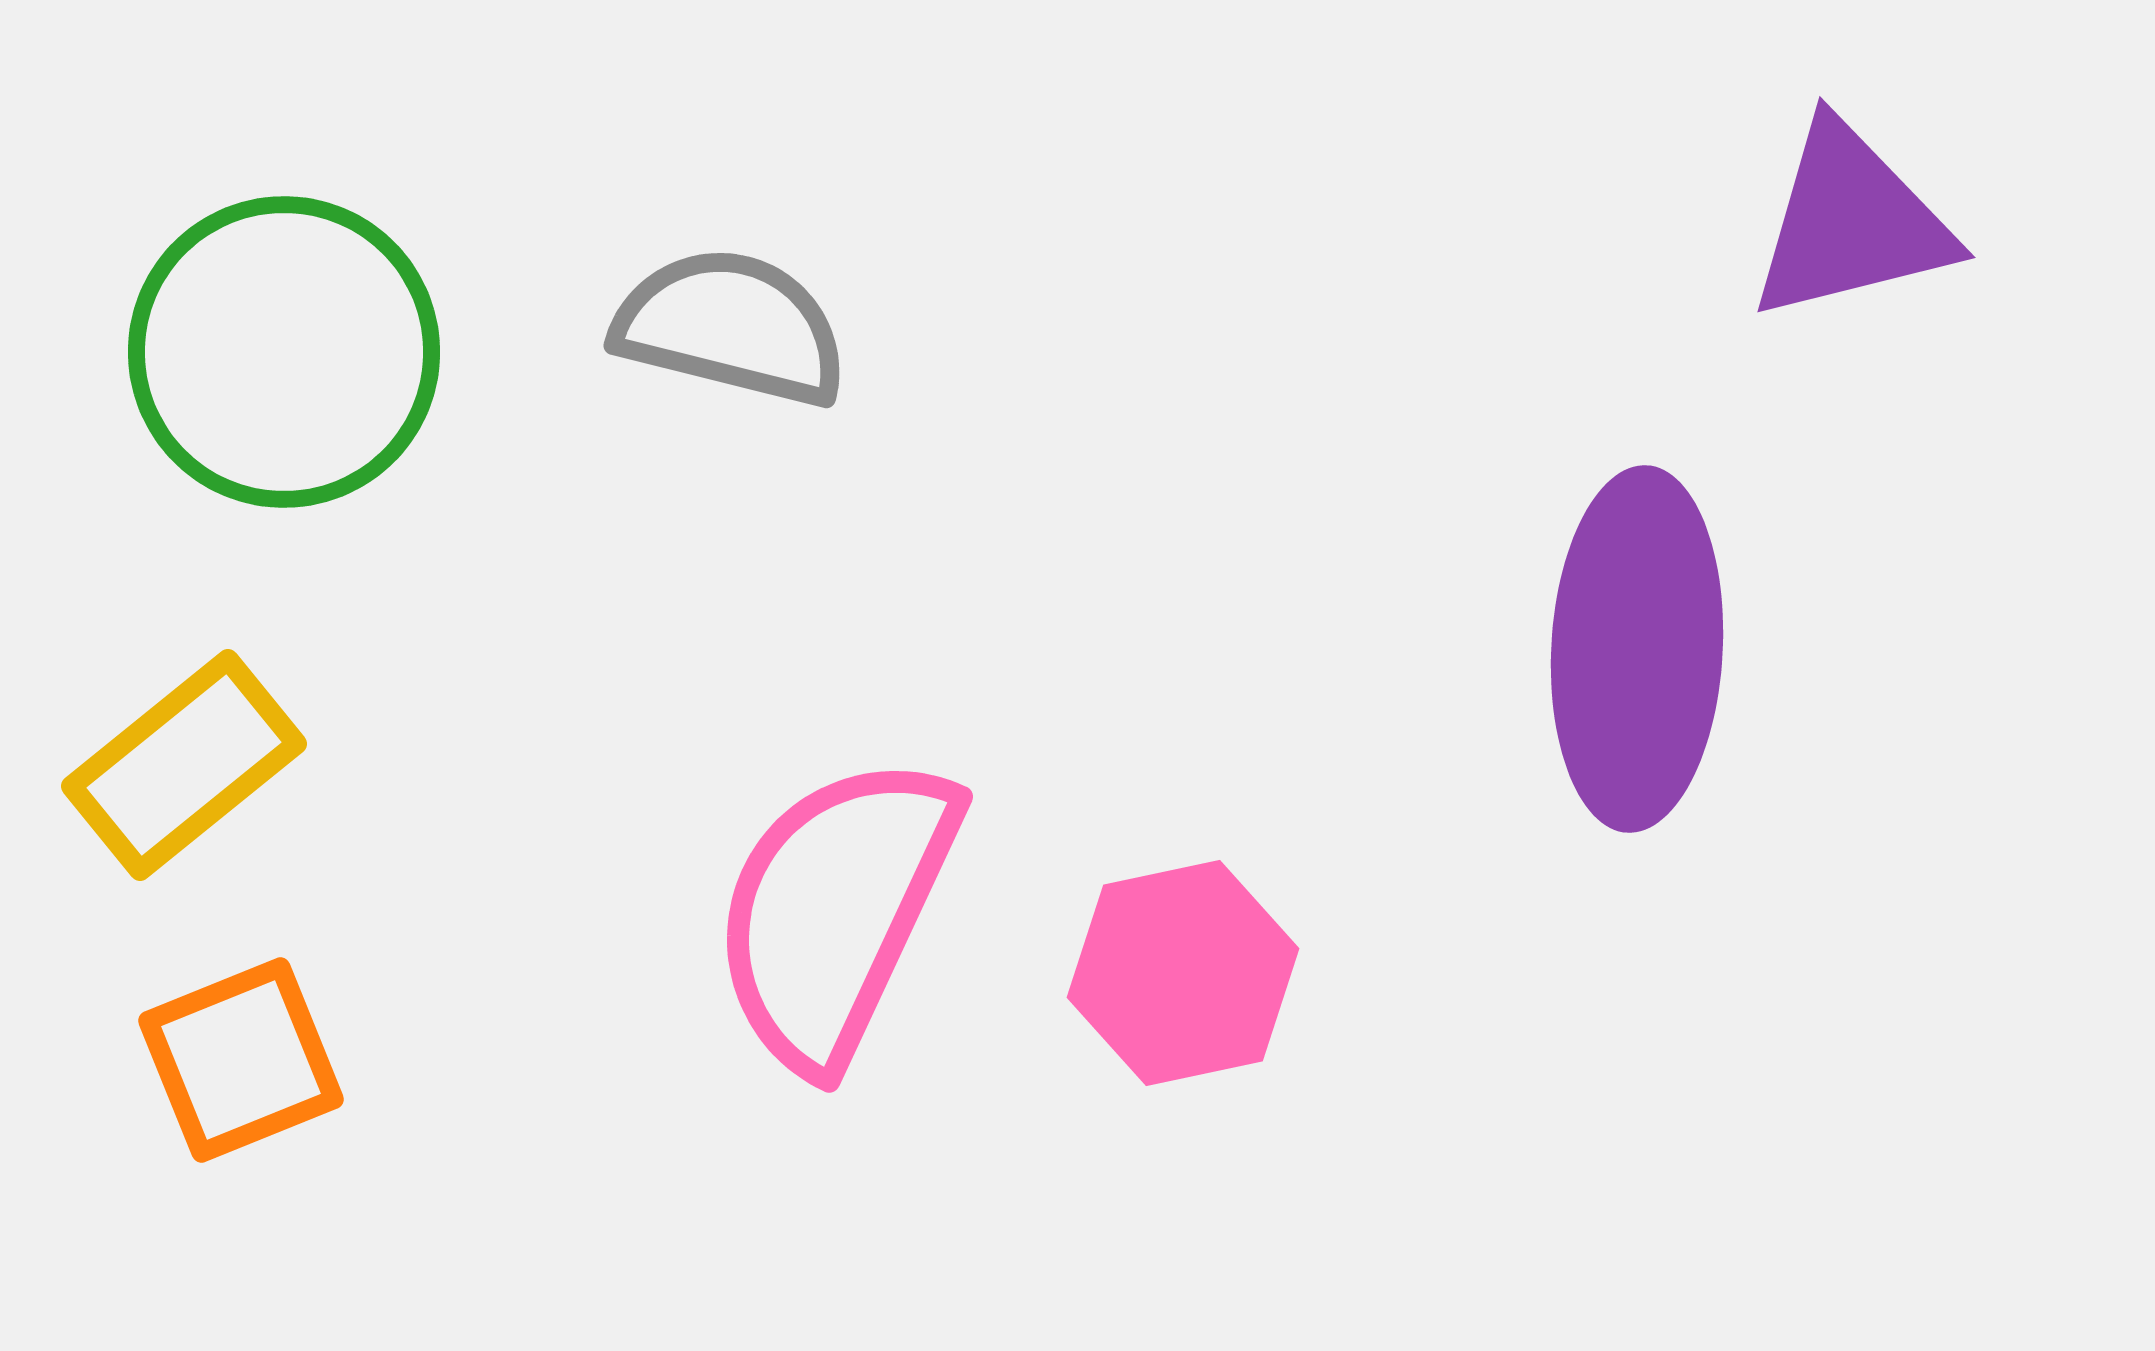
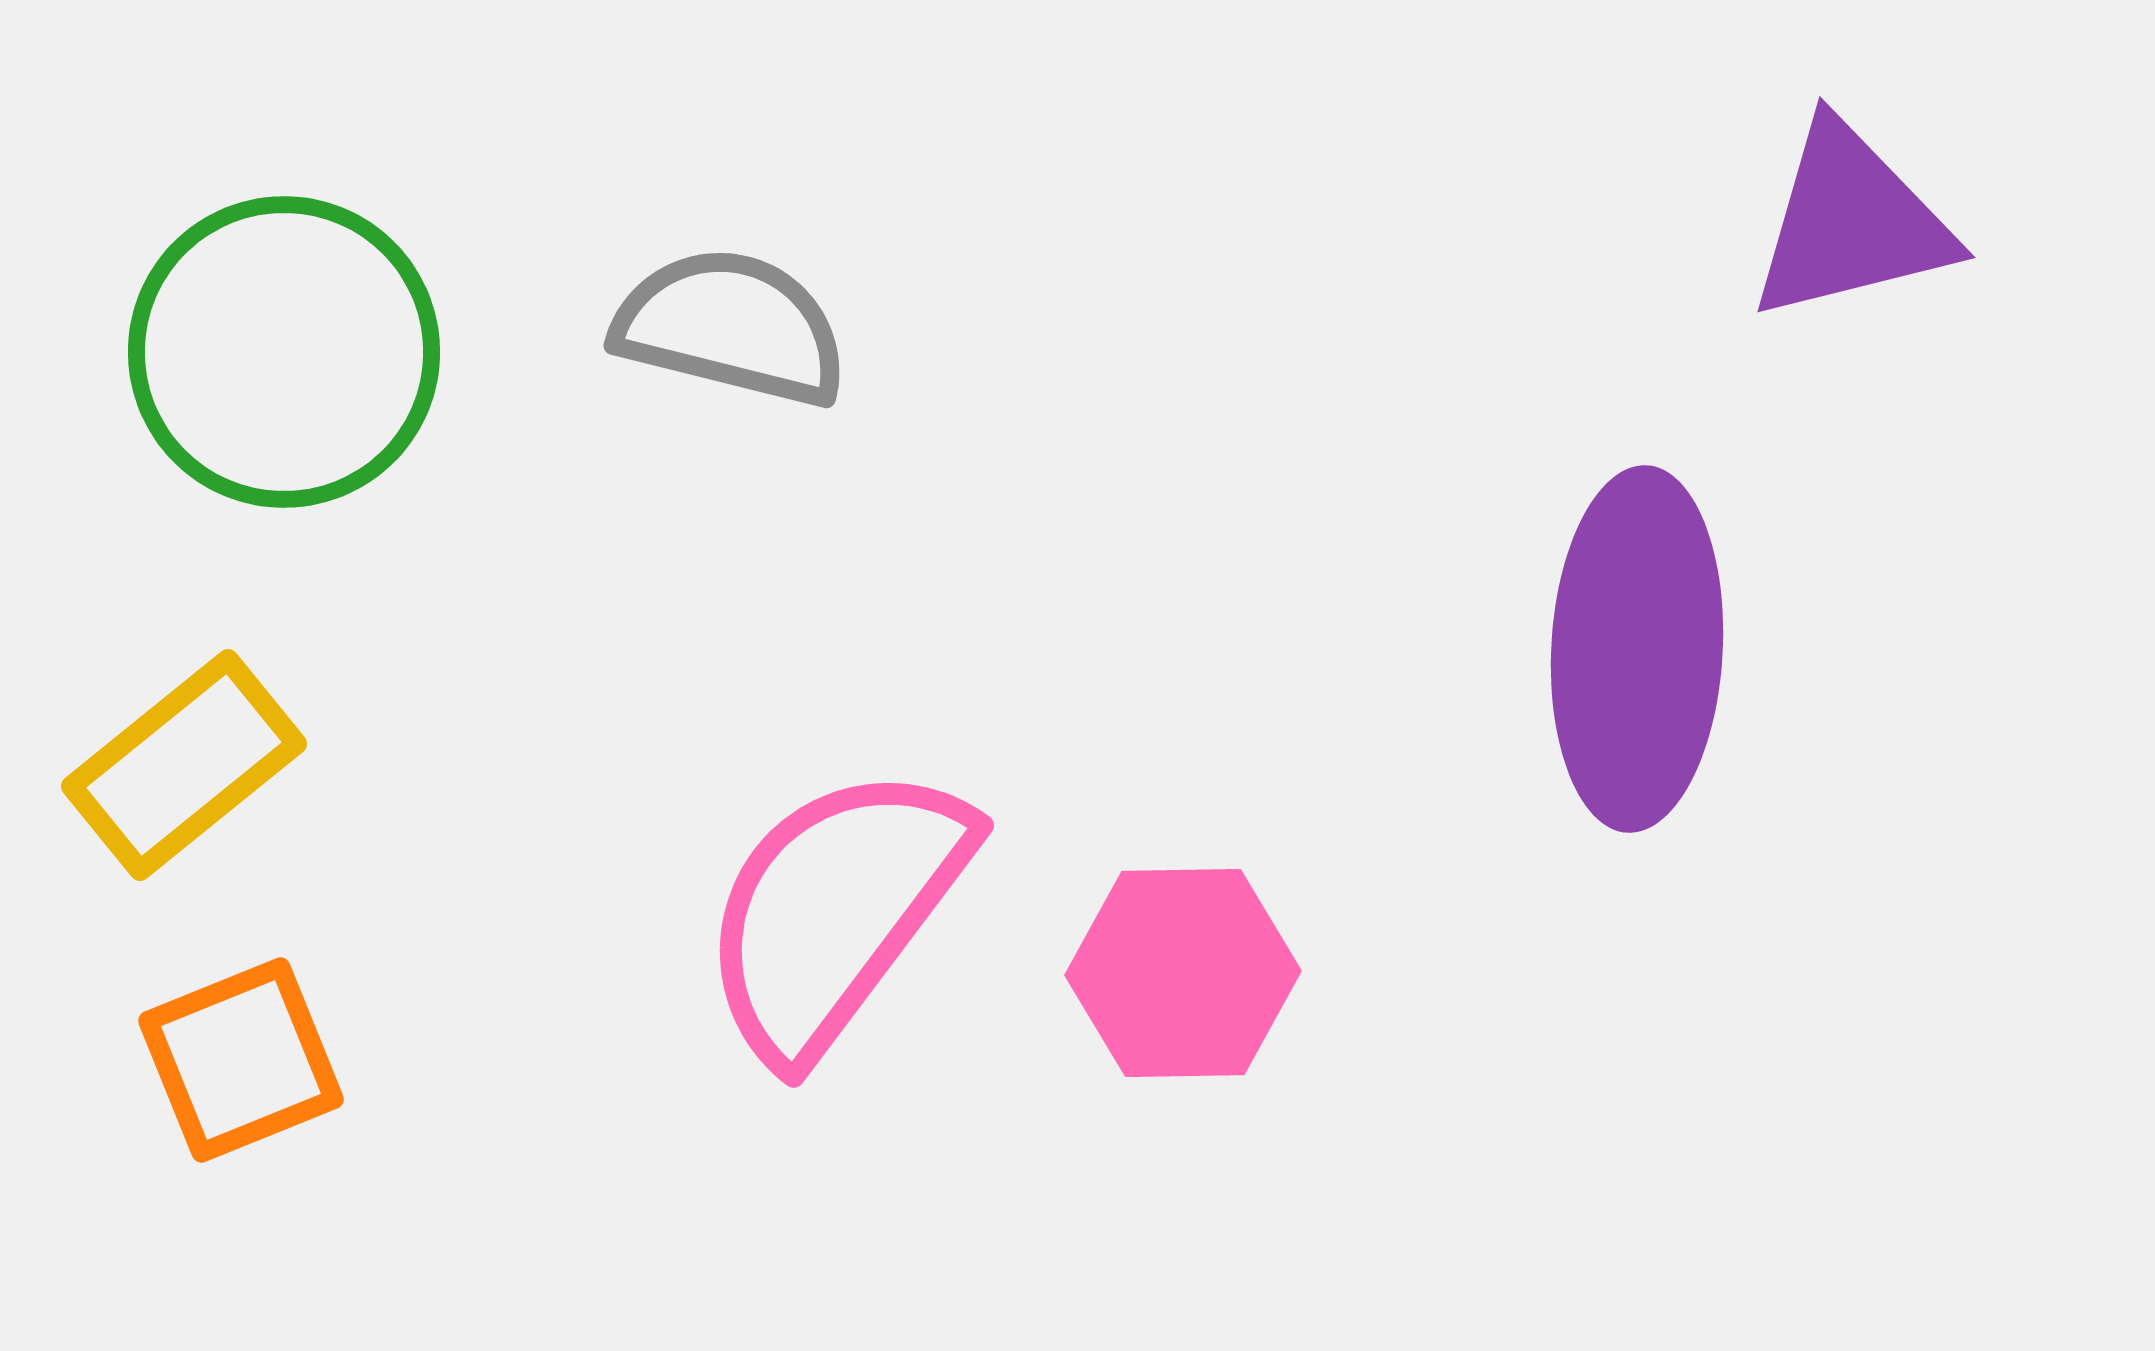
pink semicircle: rotated 12 degrees clockwise
pink hexagon: rotated 11 degrees clockwise
